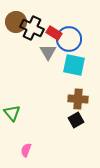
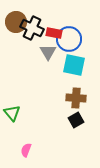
red rectangle: rotated 21 degrees counterclockwise
brown cross: moved 2 px left, 1 px up
